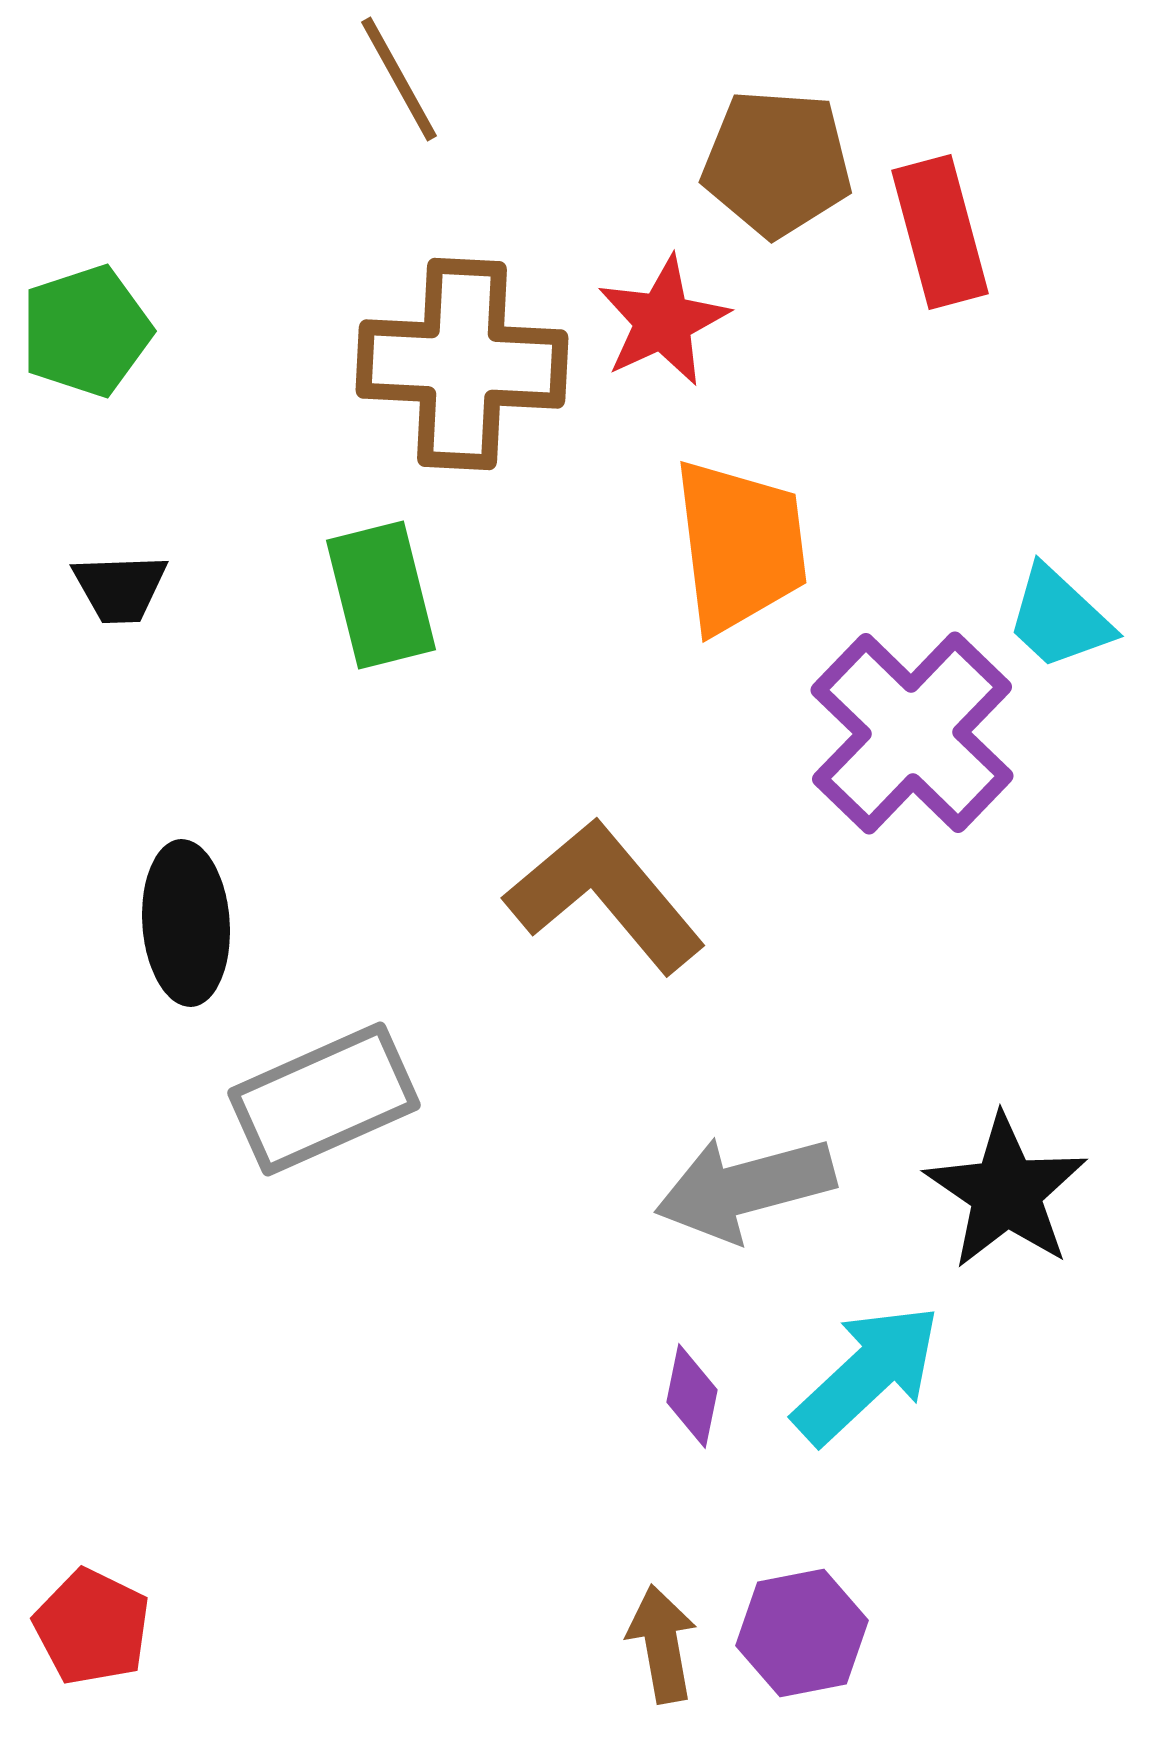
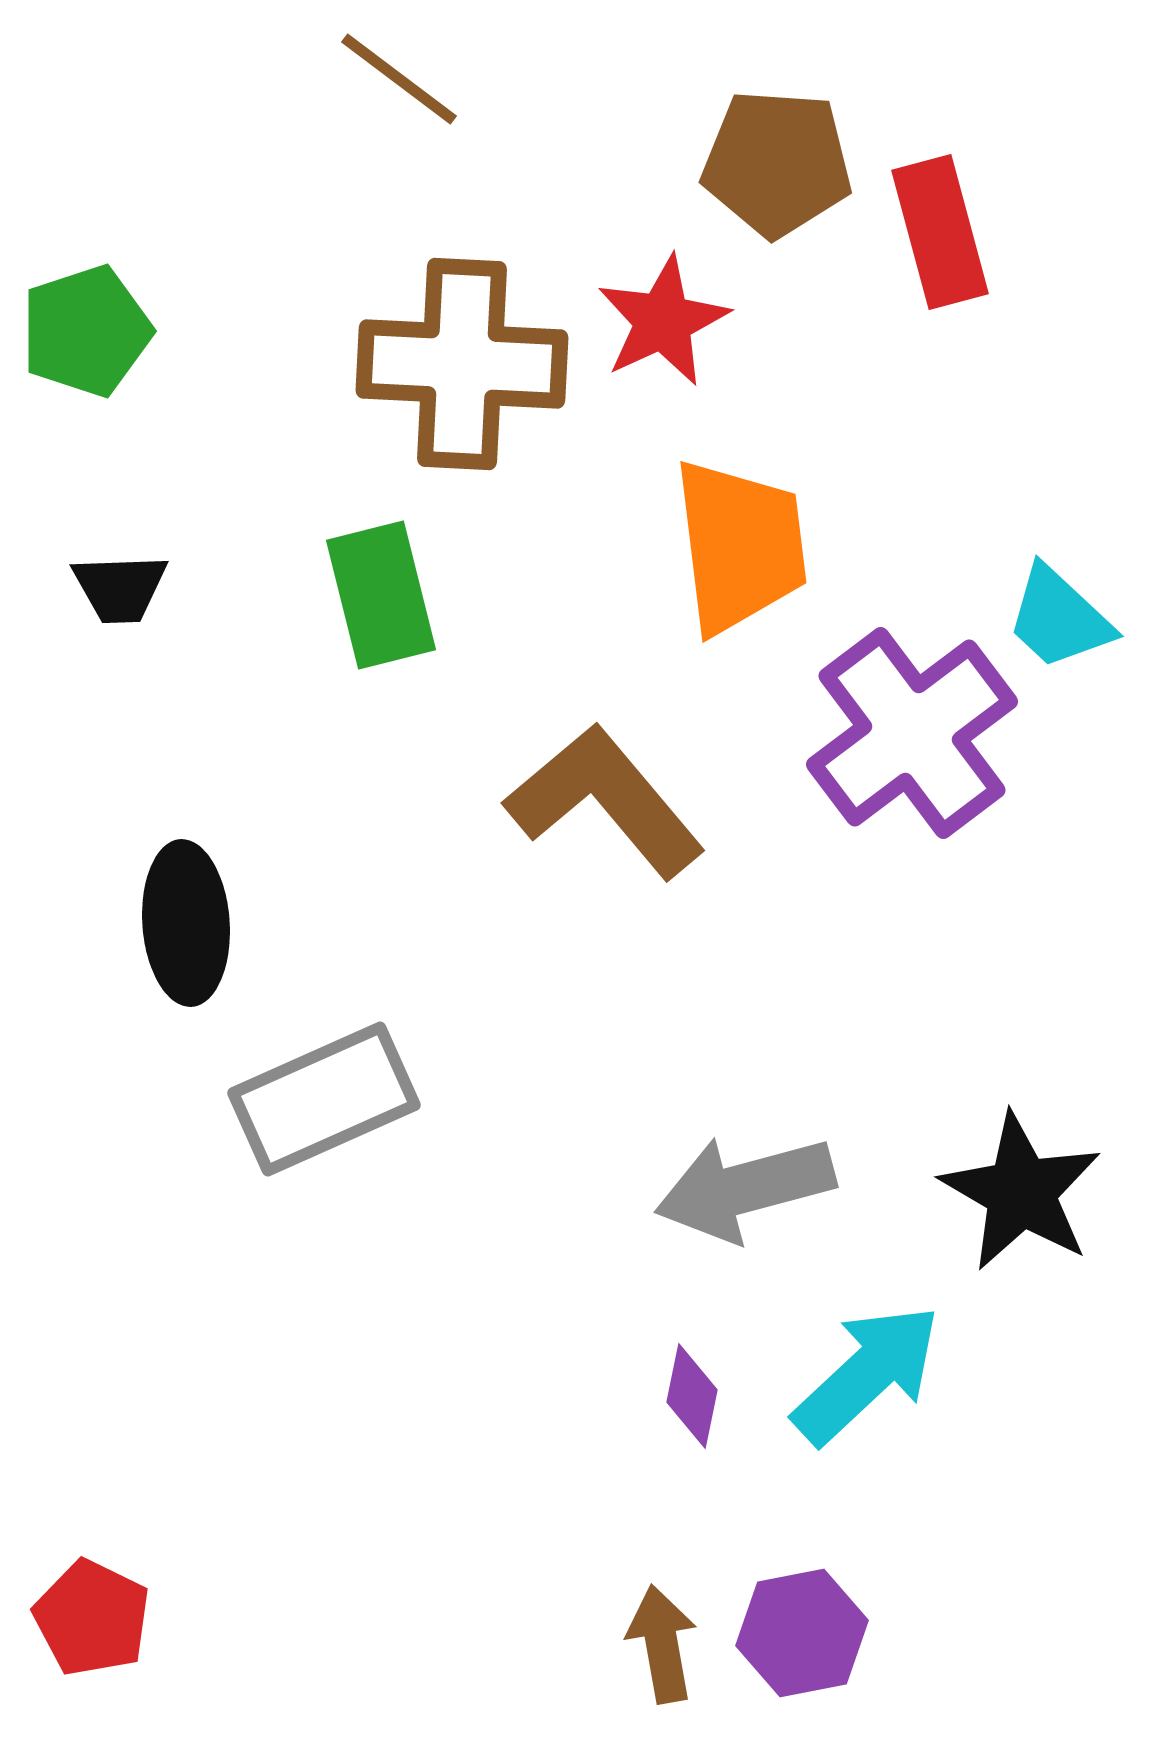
brown line: rotated 24 degrees counterclockwise
purple cross: rotated 9 degrees clockwise
brown L-shape: moved 95 px up
black star: moved 15 px right; rotated 4 degrees counterclockwise
red pentagon: moved 9 px up
